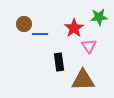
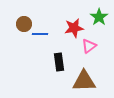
green star: rotated 30 degrees counterclockwise
red star: rotated 24 degrees clockwise
pink triangle: rotated 28 degrees clockwise
brown triangle: moved 1 px right, 1 px down
